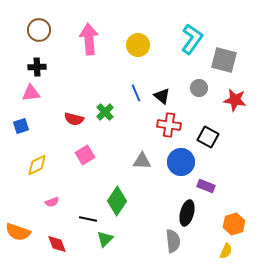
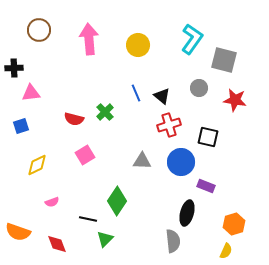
black cross: moved 23 px left, 1 px down
red cross: rotated 25 degrees counterclockwise
black square: rotated 15 degrees counterclockwise
